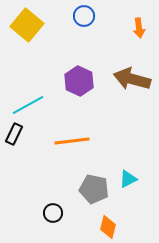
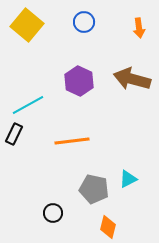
blue circle: moved 6 px down
